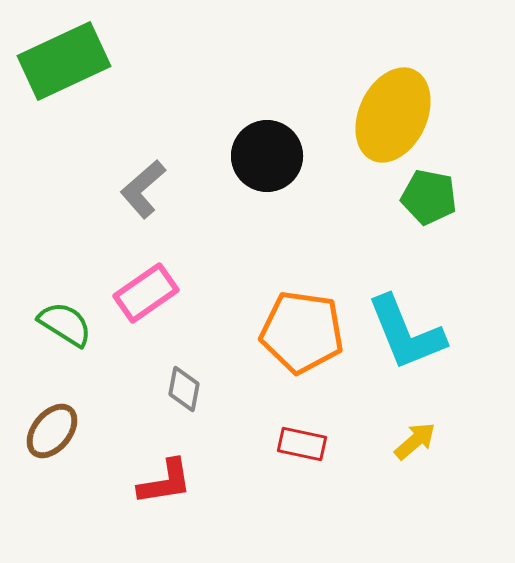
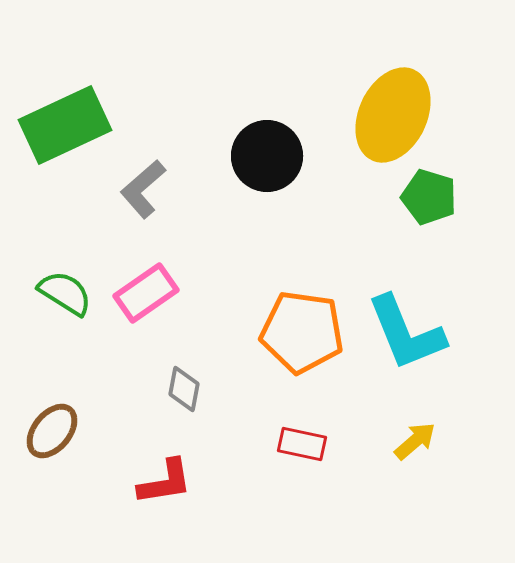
green rectangle: moved 1 px right, 64 px down
green pentagon: rotated 6 degrees clockwise
green semicircle: moved 31 px up
